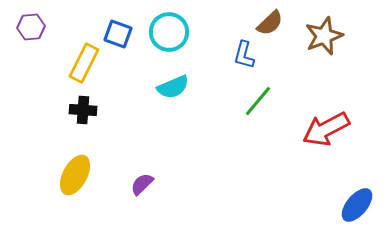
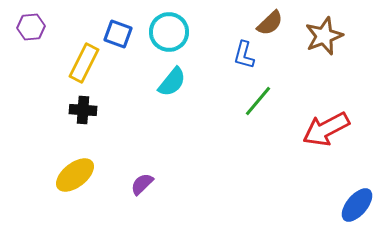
cyan semicircle: moved 1 px left, 5 px up; rotated 28 degrees counterclockwise
yellow ellipse: rotated 24 degrees clockwise
